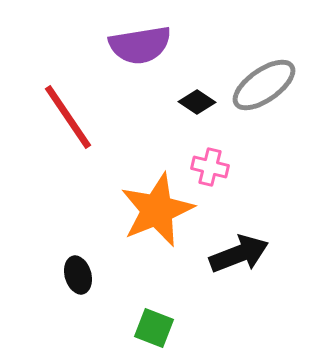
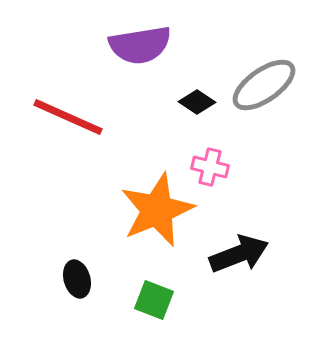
red line: rotated 32 degrees counterclockwise
black ellipse: moved 1 px left, 4 px down
green square: moved 28 px up
